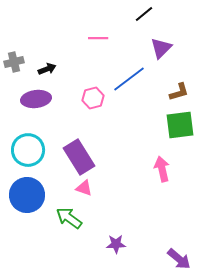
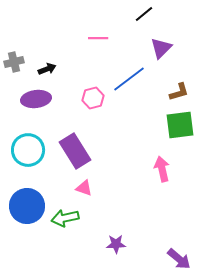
purple rectangle: moved 4 px left, 6 px up
blue circle: moved 11 px down
green arrow: moved 4 px left; rotated 48 degrees counterclockwise
